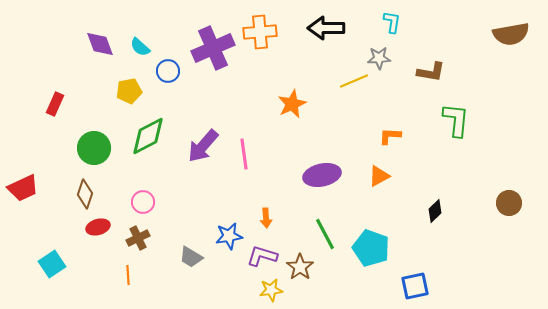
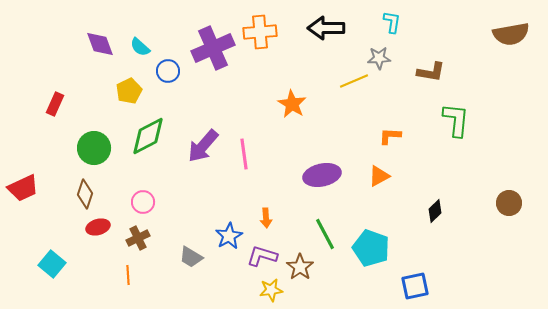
yellow pentagon: rotated 15 degrees counterclockwise
orange star: rotated 16 degrees counterclockwise
blue star: rotated 20 degrees counterclockwise
cyan square: rotated 16 degrees counterclockwise
